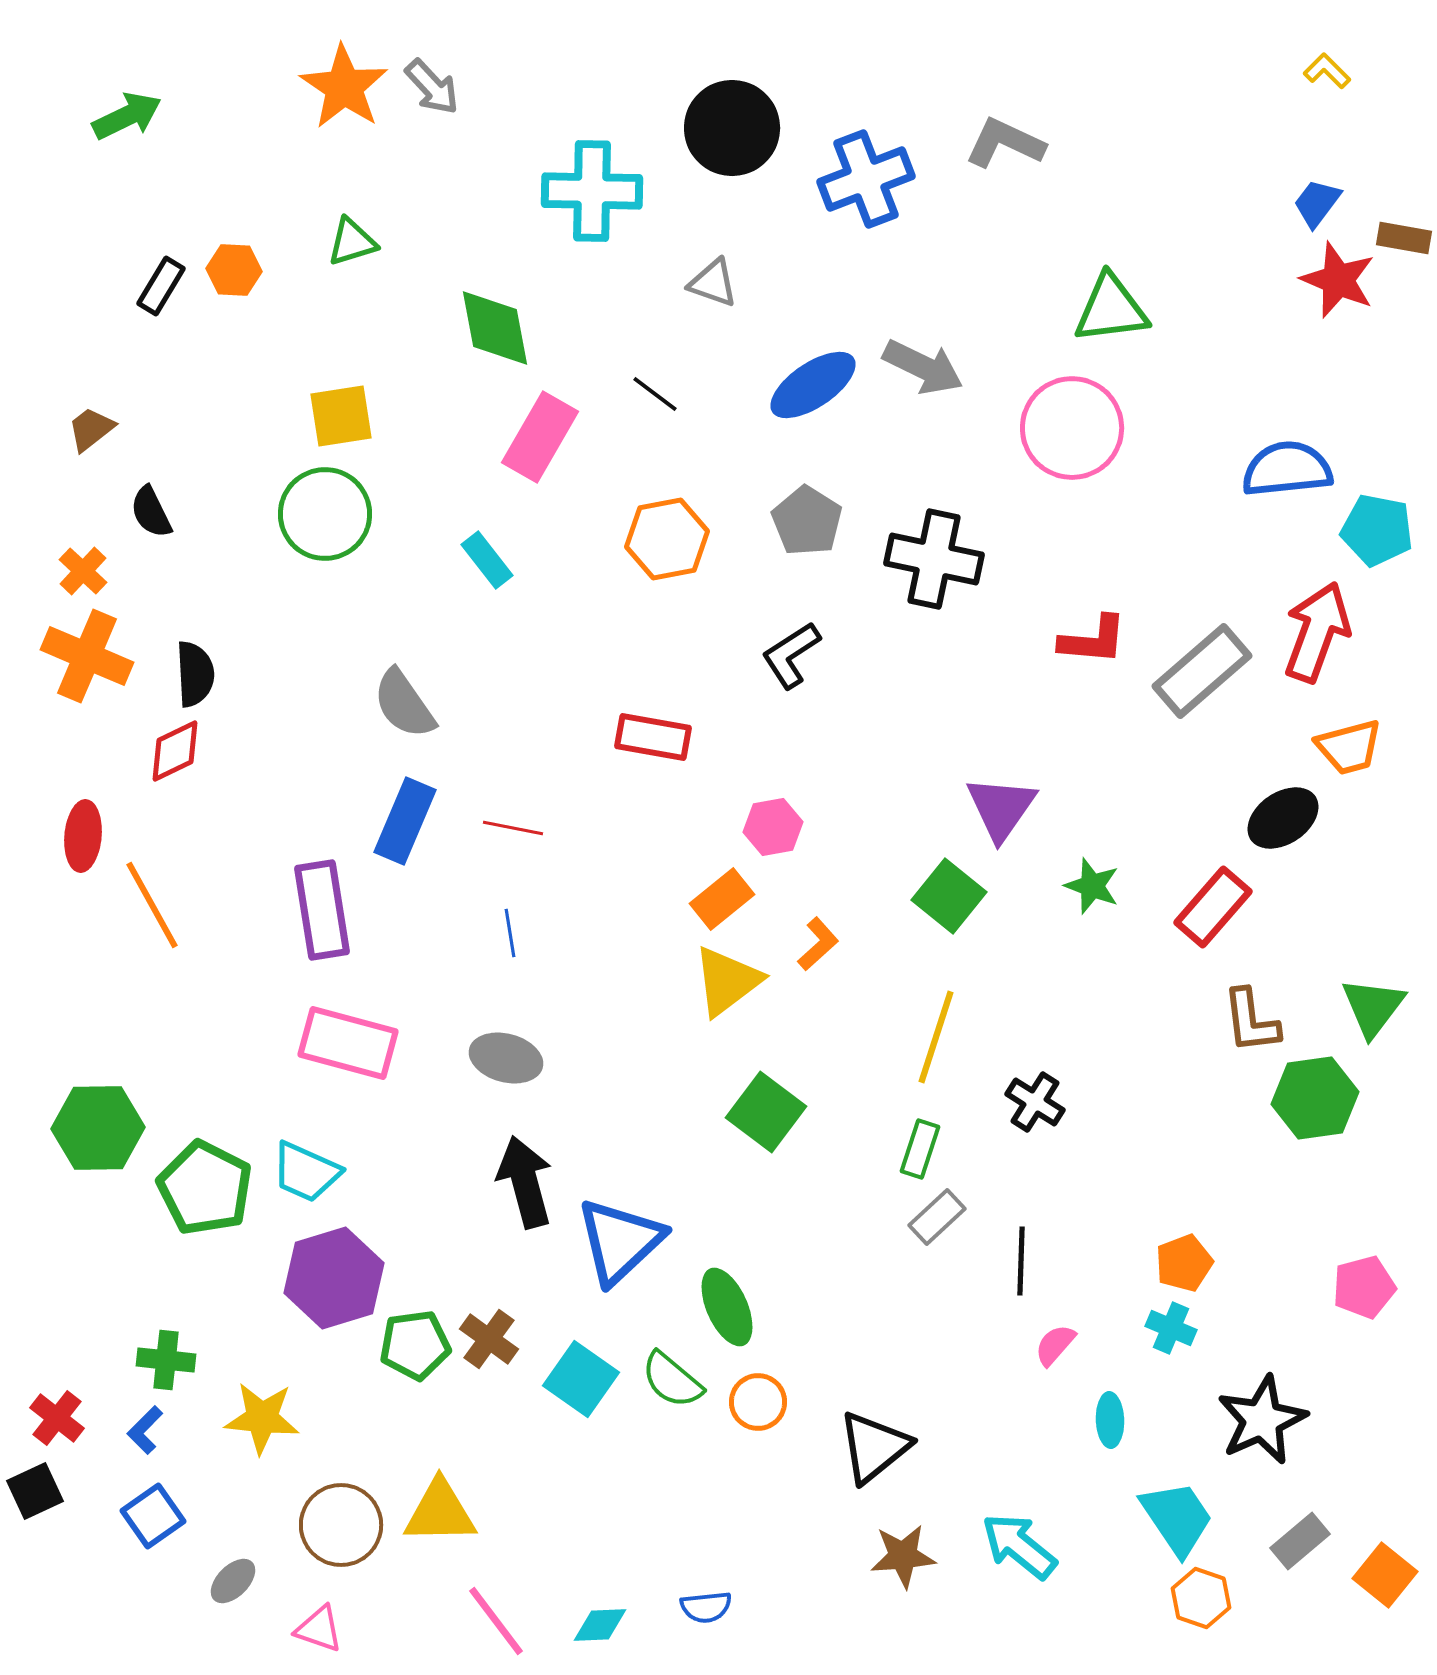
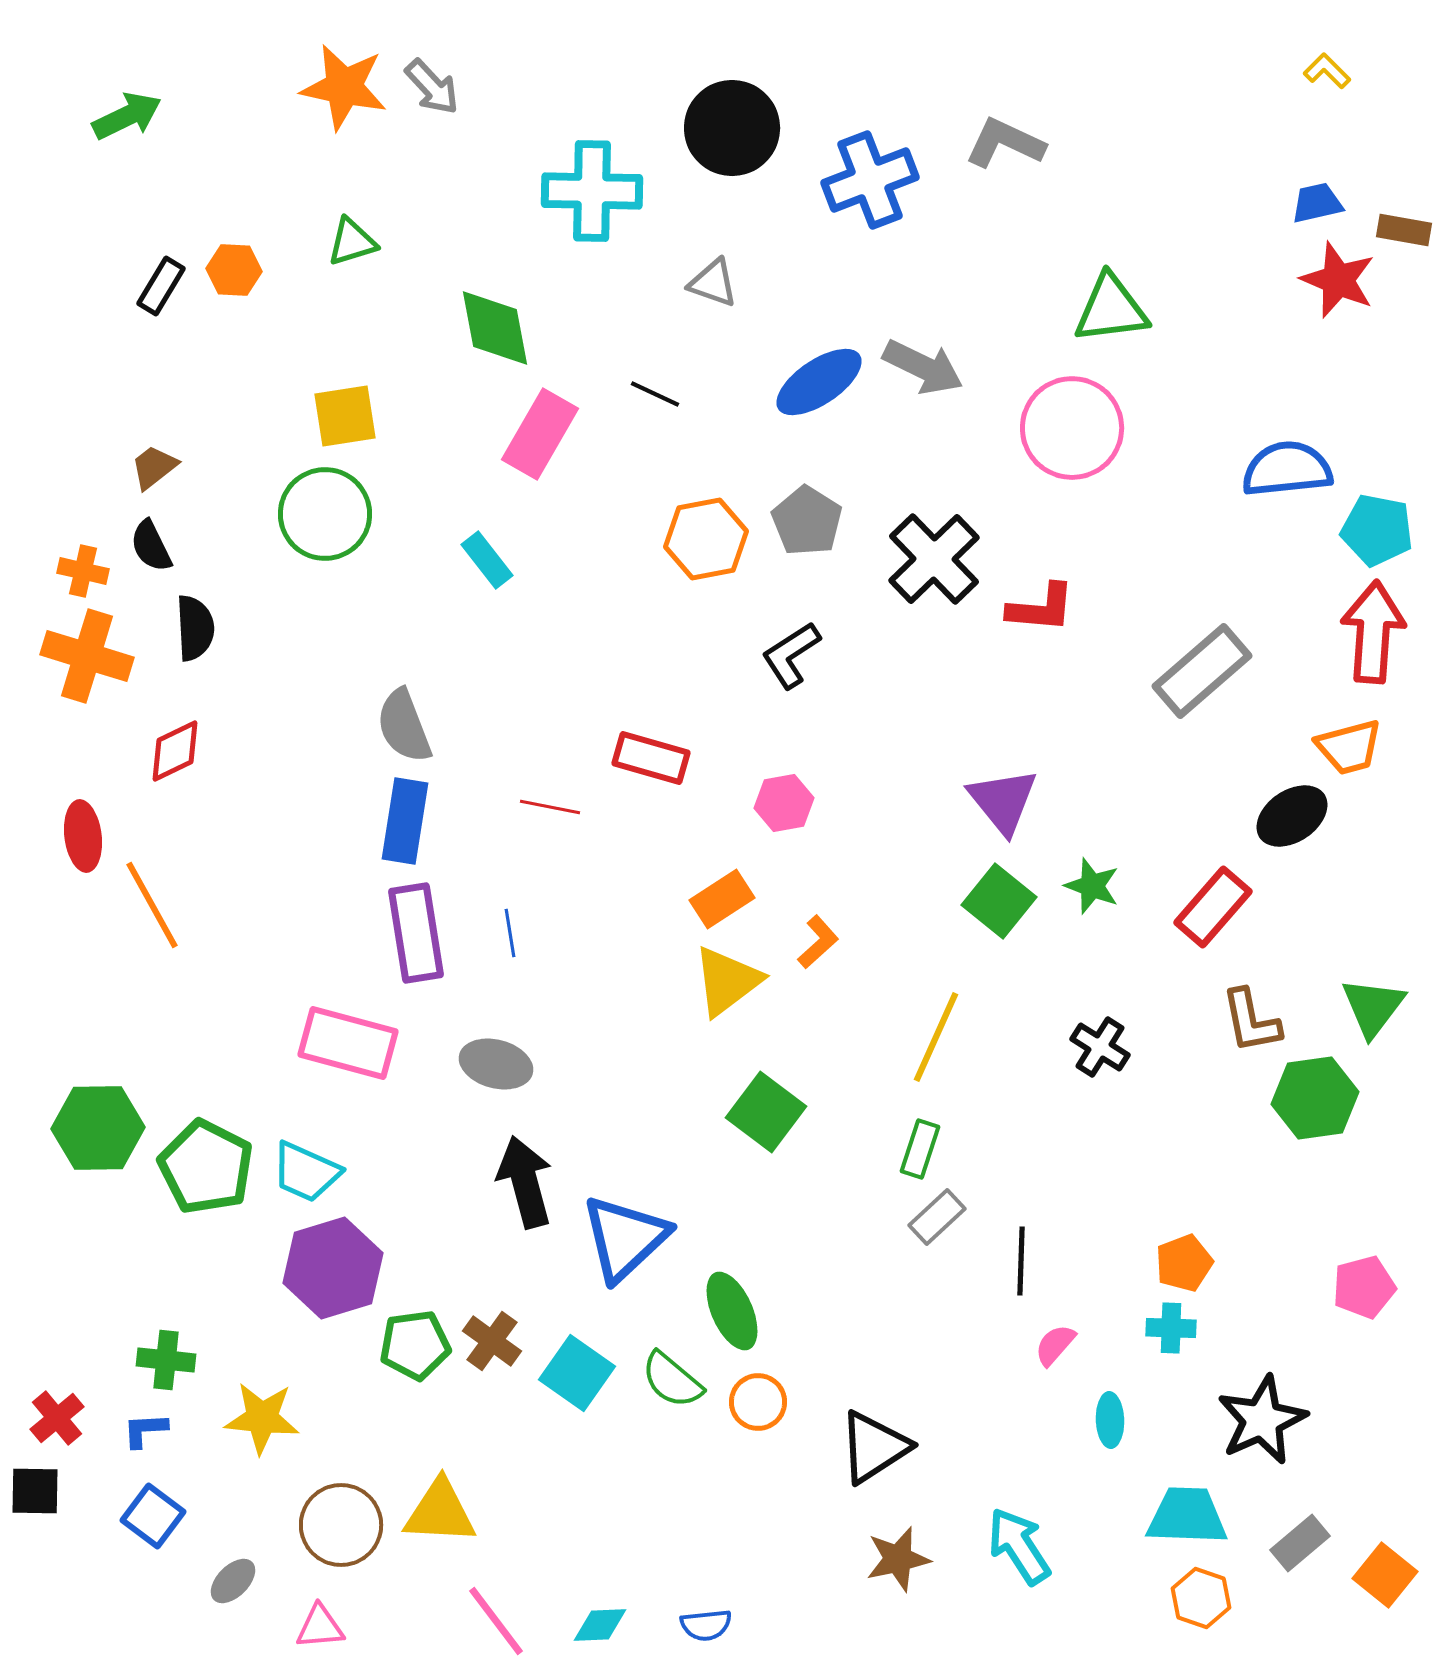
orange star at (344, 87): rotated 22 degrees counterclockwise
blue cross at (866, 179): moved 4 px right, 1 px down
blue trapezoid at (1317, 203): rotated 40 degrees clockwise
brown rectangle at (1404, 238): moved 8 px up
blue ellipse at (813, 385): moved 6 px right, 3 px up
black line at (655, 394): rotated 12 degrees counterclockwise
yellow square at (341, 416): moved 4 px right
brown trapezoid at (91, 429): moved 63 px right, 38 px down
pink rectangle at (540, 437): moved 3 px up
black semicircle at (151, 512): moved 34 px down
orange hexagon at (667, 539): moved 39 px right
black cross at (934, 559): rotated 34 degrees clockwise
orange cross at (83, 571): rotated 30 degrees counterclockwise
red arrow at (1317, 632): moved 56 px right; rotated 16 degrees counterclockwise
red L-shape at (1093, 640): moved 52 px left, 32 px up
orange cross at (87, 656): rotated 6 degrees counterclockwise
black semicircle at (195, 674): moved 46 px up
gray semicircle at (404, 704): moved 22 px down; rotated 14 degrees clockwise
red rectangle at (653, 737): moved 2 px left, 21 px down; rotated 6 degrees clockwise
purple triangle at (1001, 808): moved 2 px right, 7 px up; rotated 14 degrees counterclockwise
black ellipse at (1283, 818): moved 9 px right, 2 px up
blue rectangle at (405, 821): rotated 14 degrees counterclockwise
pink hexagon at (773, 827): moved 11 px right, 24 px up
red line at (513, 828): moved 37 px right, 21 px up
red ellipse at (83, 836): rotated 12 degrees counterclockwise
green square at (949, 896): moved 50 px right, 5 px down
orange rectangle at (722, 899): rotated 6 degrees clockwise
purple rectangle at (322, 910): moved 94 px right, 23 px down
orange L-shape at (818, 944): moved 2 px up
brown L-shape at (1251, 1021): rotated 4 degrees counterclockwise
yellow line at (936, 1037): rotated 6 degrees clockwise
gray ellipse at (506, 1058): moved 10 px left, 6 px down
black cross at (1035, 1102): moved 65 px right, 55 px up
green pentagon at (205, 1188): moved 1 px right, 21 px up
blue triangle at (620, 1241): moved 5 px right, 3 px up
purple hexagon at (334, 1278): moved 1 px left, 10 px up
green ellipse at (727, 1307): moved 5 px right, 4 px down
cyan cross at (1171, 1328): rotated 21 degrees counterclockwise
brown cross at (489, 1339): moved 3 px right, 2 px down
cyan square at (581, 1379): moved 4 px left, 6 px up
red cross at (57, 1418): rotated 12 degrees clockwise
blue L-shape at (145, 1430): rotated 42 degrees clockwise
black triangle at (874, 1447): rotated 6 degrees clockwise
black square at (35, 1491): rotated 26 degrees clockwise
yellow triangle at (440, 1512): rotated 4 degrees clockwise
blue square at (153, 1516): rotated 18 degrees counterclockwise
cyan trapezoid at (1177, 1518): moved 10 px right, 2 px up; rotated 54 degrees counterclockwise
gray rectangle at (1300, 1541): moved 2 px down
cyan arrow at (1019, 1546): rotated 18 degrees clockwise
brown star at (903, 1556): moved 5 px left, 3 px down; rotated 8 degrees counterclockwise
blue semicircle at (706, 1607): moved 18 px down
pink triangle at (319, 1629): moved 1 px right, 2 px up; rotated 24 degrees counterclockwise
